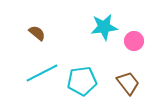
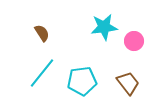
brown semicircle: moved 5 px right; rotated 18 degrees clockwise
cyan line: rotated 24 degrees counterclockwise
